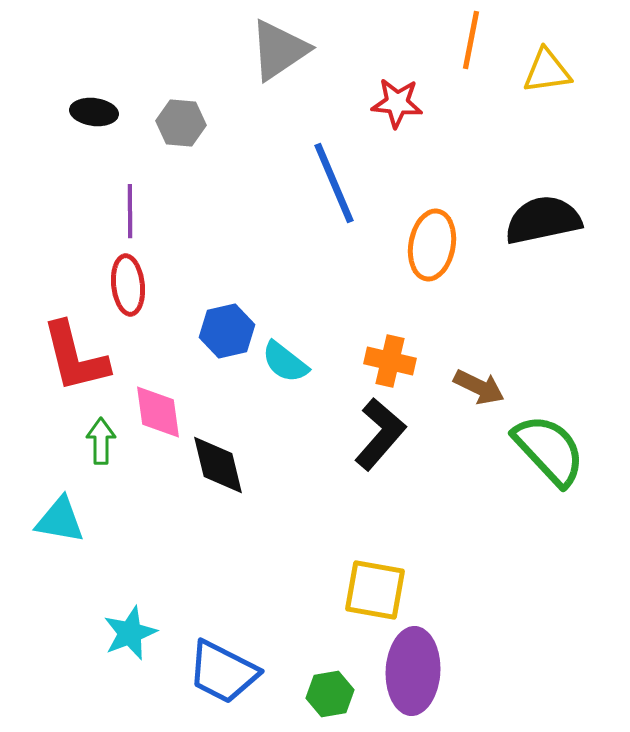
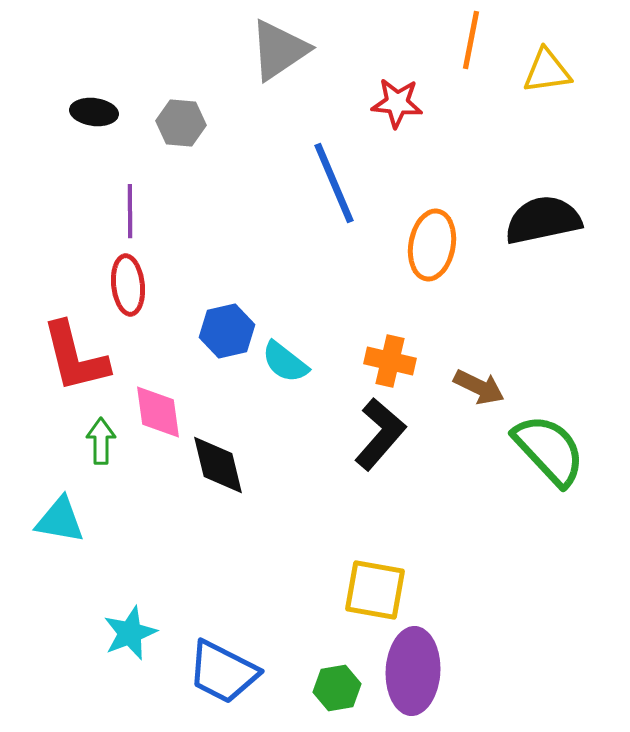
green hexagon: moved 7 px right, 6 px up
